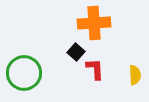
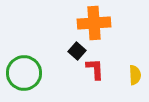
black square: moved 1 px right, 1 px up
